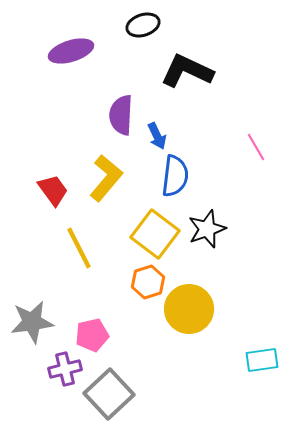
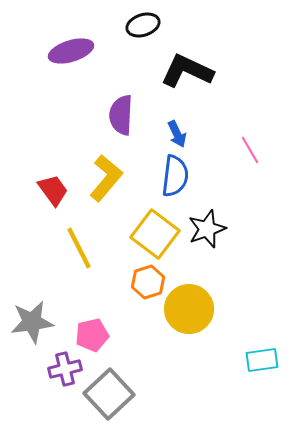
blue arrow: moved 20 px right, 2 px up
pink line: moved 6 px left, 3 px down
